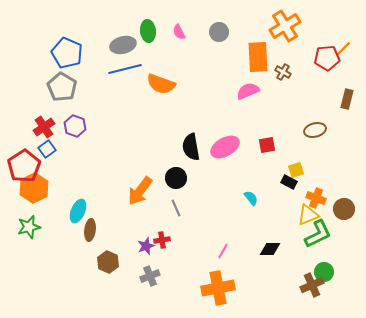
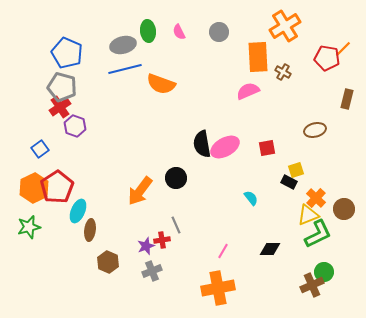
red pentagon at (327, 58): rotated 15 degrees clockwise
gray pentagon at (62, 87): rotated 16 degrees counterclockwise
red cross at (44, 127): moved 16 px right, 20 px up
red square at (267, 145): moved 3 px down
black semicircle at (191, 147): moved 11 px right, 3 px up
blue square at (47, 149): moved 7 px left
red pentagon at (24, 166): moved 33 px right, 21 px down
orange cross at (316, 198): rotated 24 degrees clockwise
gray line at (176, 208): moved 17 px down
gray cross at (150, 276): moved 2 px right, 5 px up
